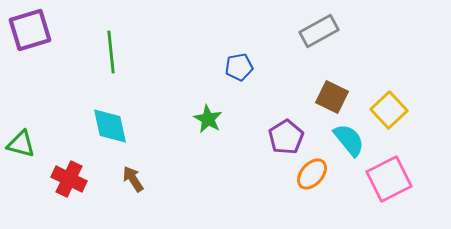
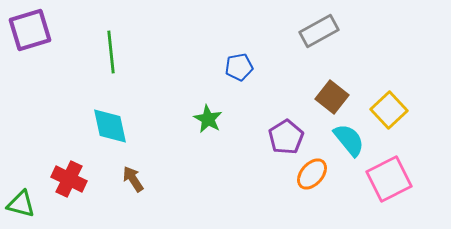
brown square: rotated 12 degrees clockwise
green triangle: moved 60 px down
